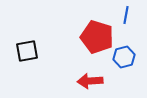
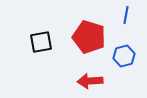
red pentagon: moved 8 px left
black square: moved 14 px right, 9 px up
blue hexagon: moved 1 px up
